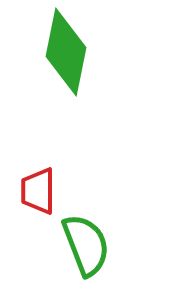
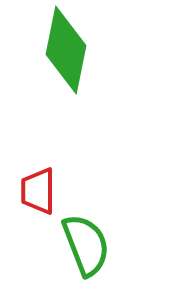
green diamond: moved 2 px up
